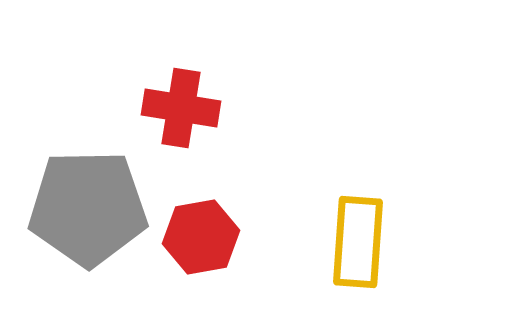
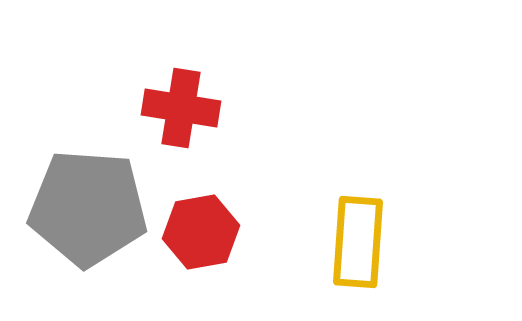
gray pentagon: rotated 5 degrees clockwise
red hexagon: moved 5 px up
